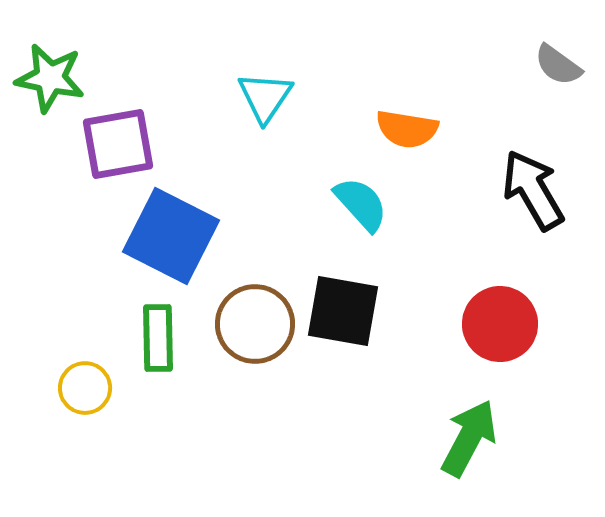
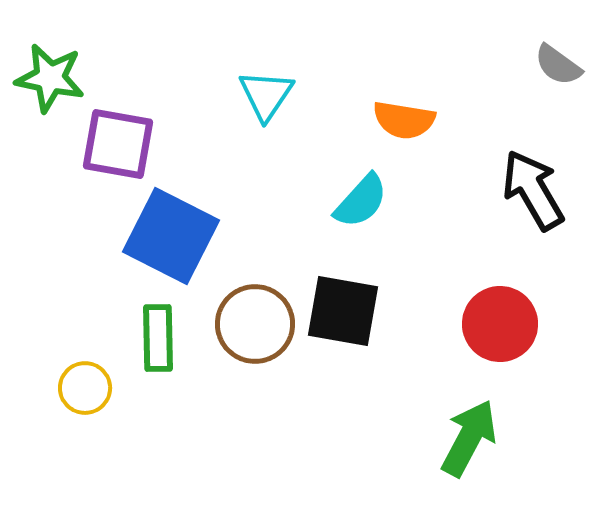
cyan triangle: moved 1 px right, 2 px up
orange semicircle: moved 3 px left, 9 px up
purple square: rotated 20 degrees clockwise
cyan semicircle: moved 3 px up; rotated 84 degrees clockwise
